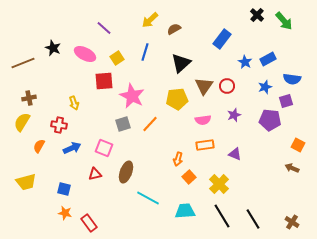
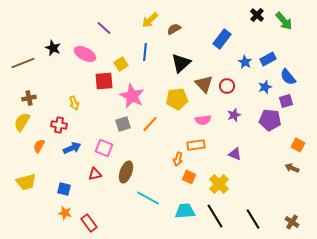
blue line at (145, 52): rotated 12 degrees counterclockwise
yellow square at (117, 58): moved 4 px right, 6 px down
blue semicircle at (292, 79): moved 4 px left, 2 px up; rotated 42 degrees clockwise
brown triangle at (204, 86): moved 2 px up; rotated 18 degrees counterclockwise
orange rectangle at (205, 145): moved 9 px left
orange square at (189, 177): rotated 24 degrees counterclockwise
black line at (222, 216): moved 7 px left
